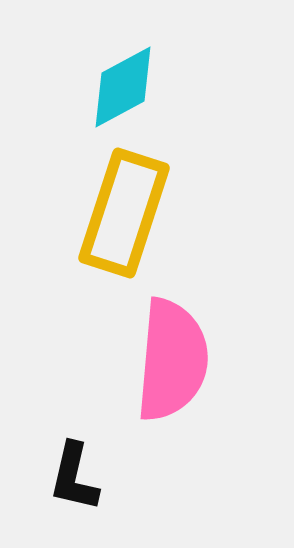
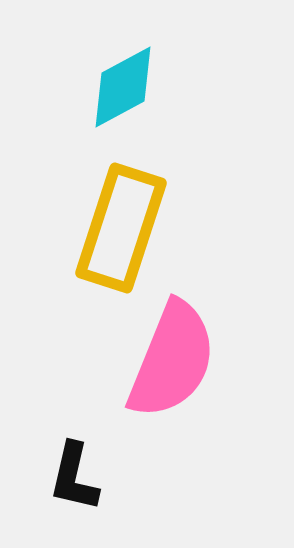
yellow rectangle: moved 3 px left, 15 px down
pink semicircle: rotated 17 degrees clockwise
